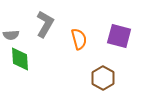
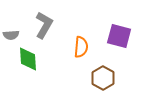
gray L-shape: moved 1 px left, 1 px down
orange semicircle: moved 2 px right, 8 px down; rotated 20 degrees clockwise
green diamond: moved 8 px right
